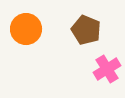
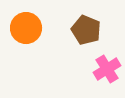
orange circle: moved 1 px up
